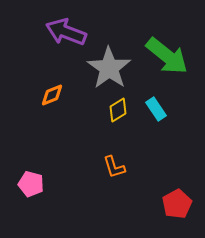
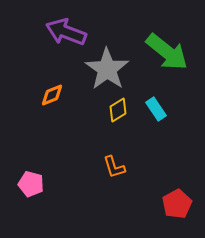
green arrow: moved 4 px up
gray star: moved 2 px left, 1 px down
